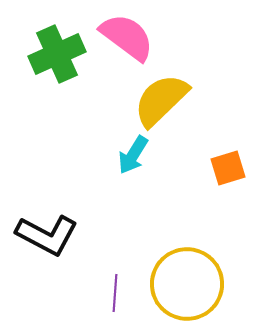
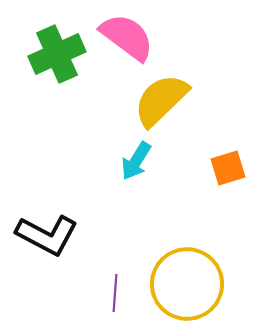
cyan arrow: moved 3 px right, 6 px down
